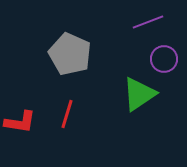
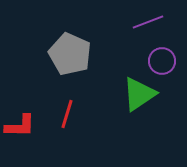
purple circle: moved 2 px left, 2 px down
red L-shape: moved 4 px down; rotated 8 degrees counterclockwise
